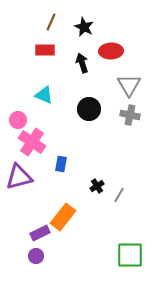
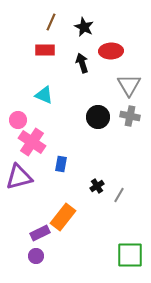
black circle: moved 9 px right, 8 px down
gray cross: moved 1 px down
